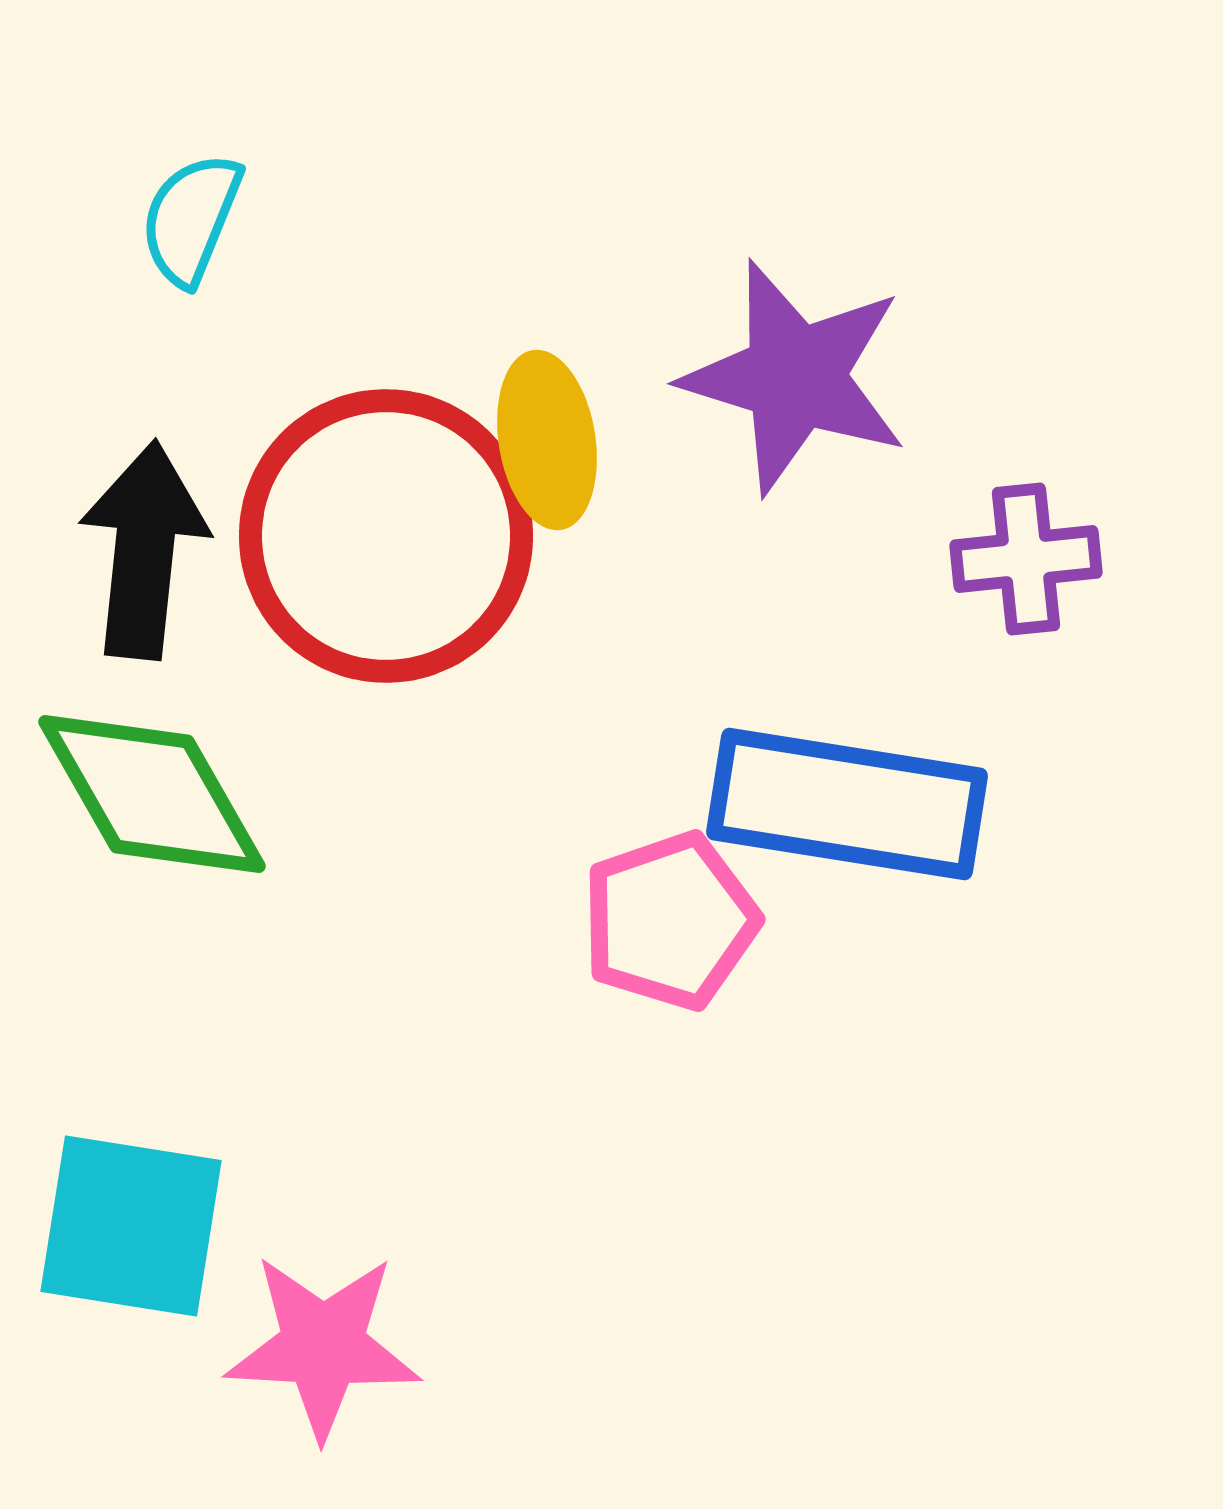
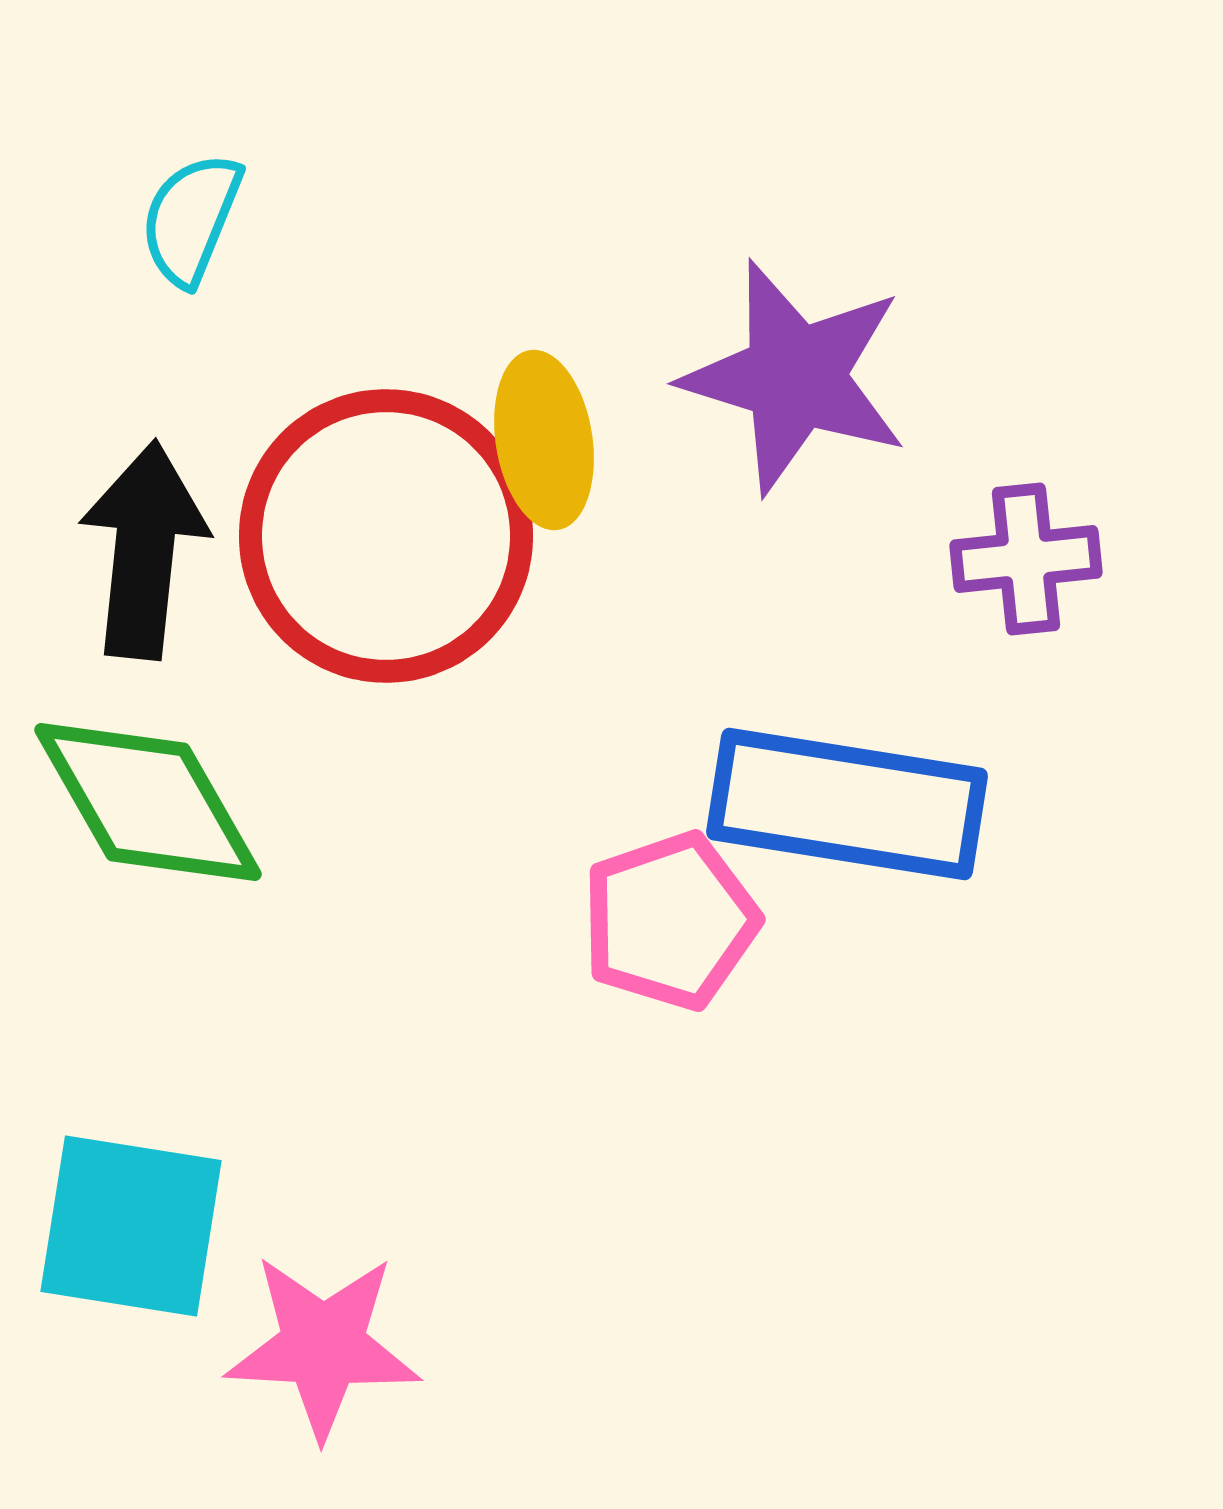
yellow ellipse: moved 3 px left
green diamond: moved 4 px left, 8 px down
